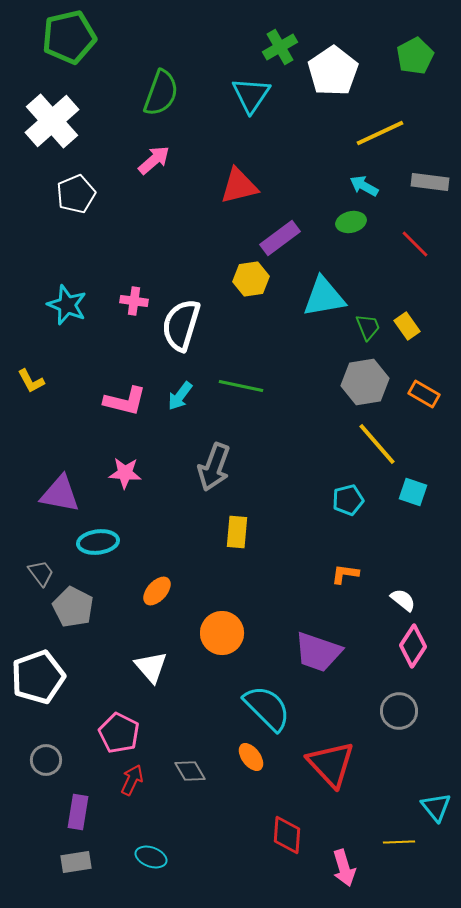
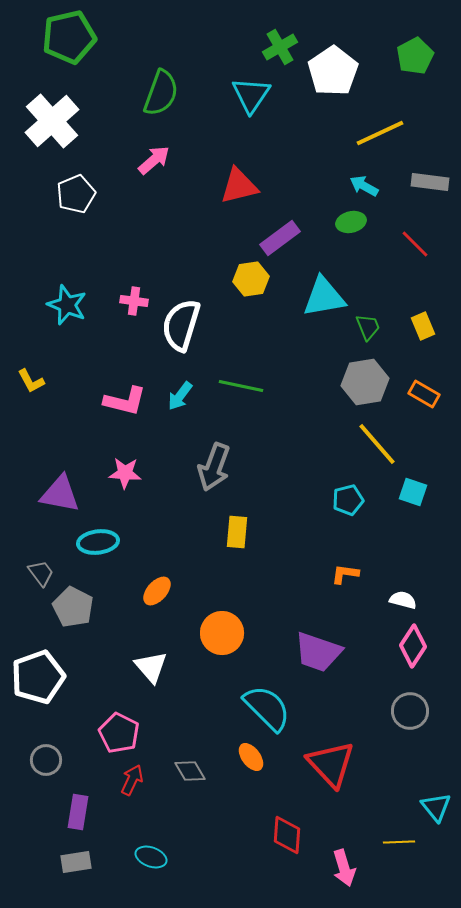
yellow rectangle at (407, 326): moved 16 px right; rotated 12 degrees clockwise
white semicircle at (403, 600): rotated 24 degrees counterclockwise
gray circle at (399, 711): moved 11 px right
